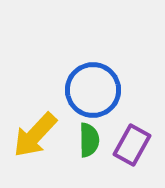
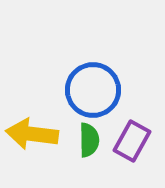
yellow arrow: moved 3 px left, 1 px up; rotated 54 degrees clockwise
purple rectangle: moved 4 px up
